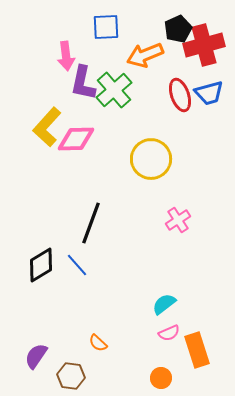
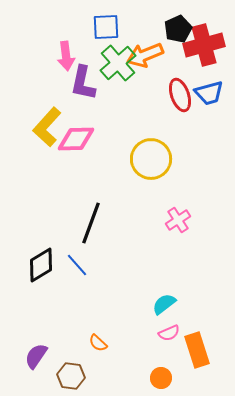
green cross: moved 4 px right, 27 px up
